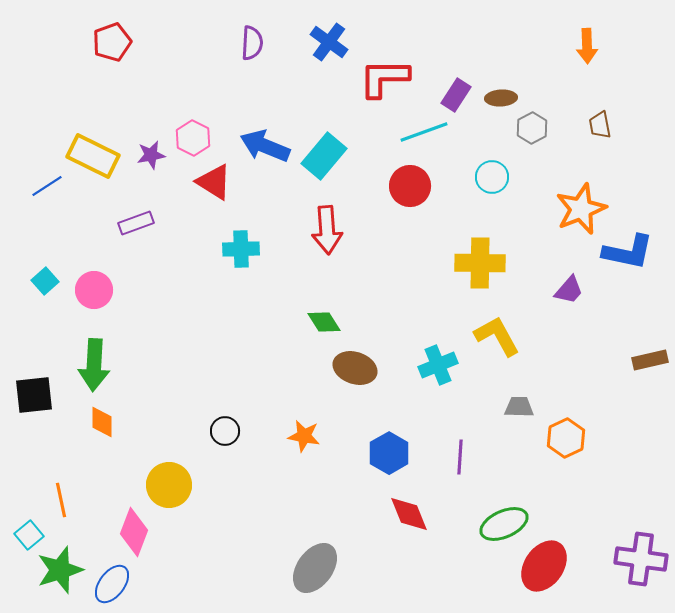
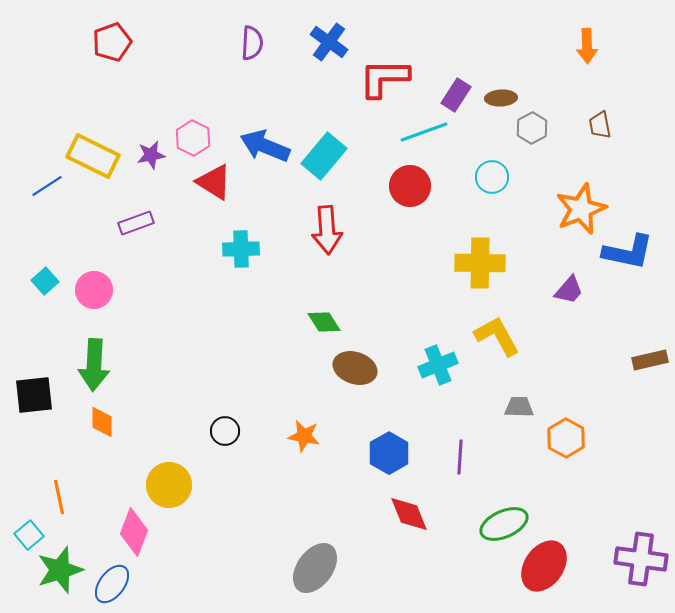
orange hexagon at (566, 438): rotated 6 degrees counterclockwise
orange line at (61, 500): moved 2 px left, 3 px up
